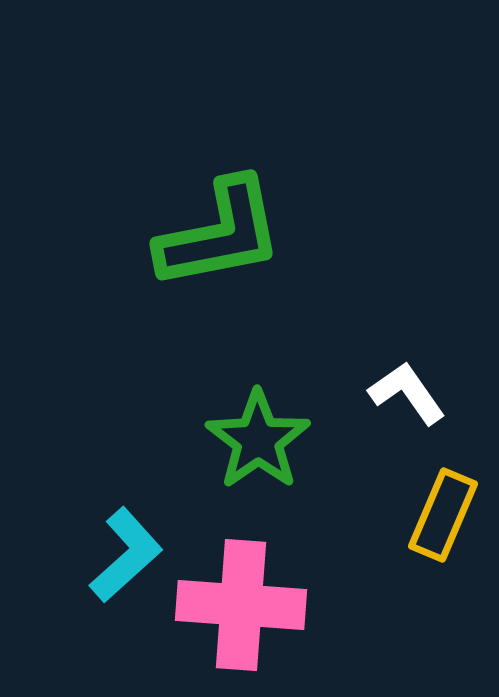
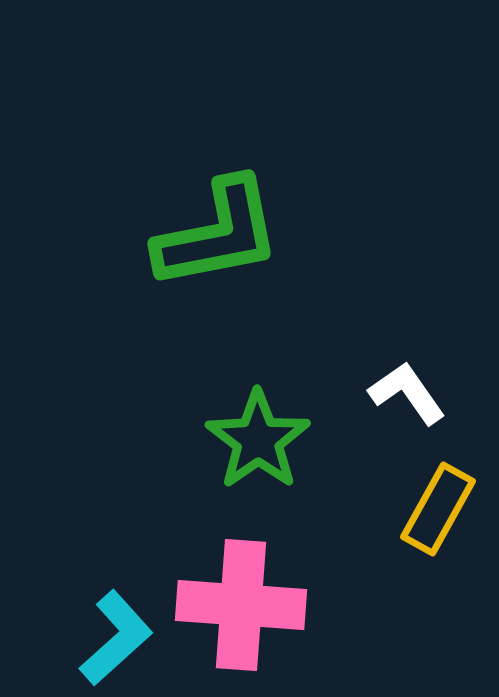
green L-shape: moved 2 px left
yellow rectangle: moved 5 px left, 6 px up; rotated 6 degrees clockwise
cyan L-shape: moved 10 px left, 83 px down
